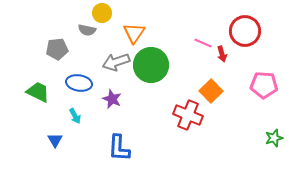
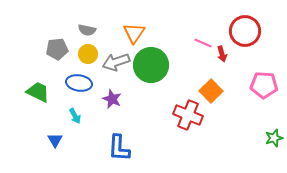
yellow circle: moved 14 px left, 41 px down
